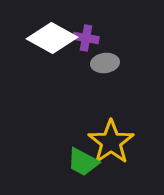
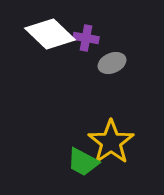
white diamond: moved 2 px left, 4 px up; rotated 15 degrees clockwise
gray ellipse: moved 7 px right; rotated 16 degrees counterclockwise
